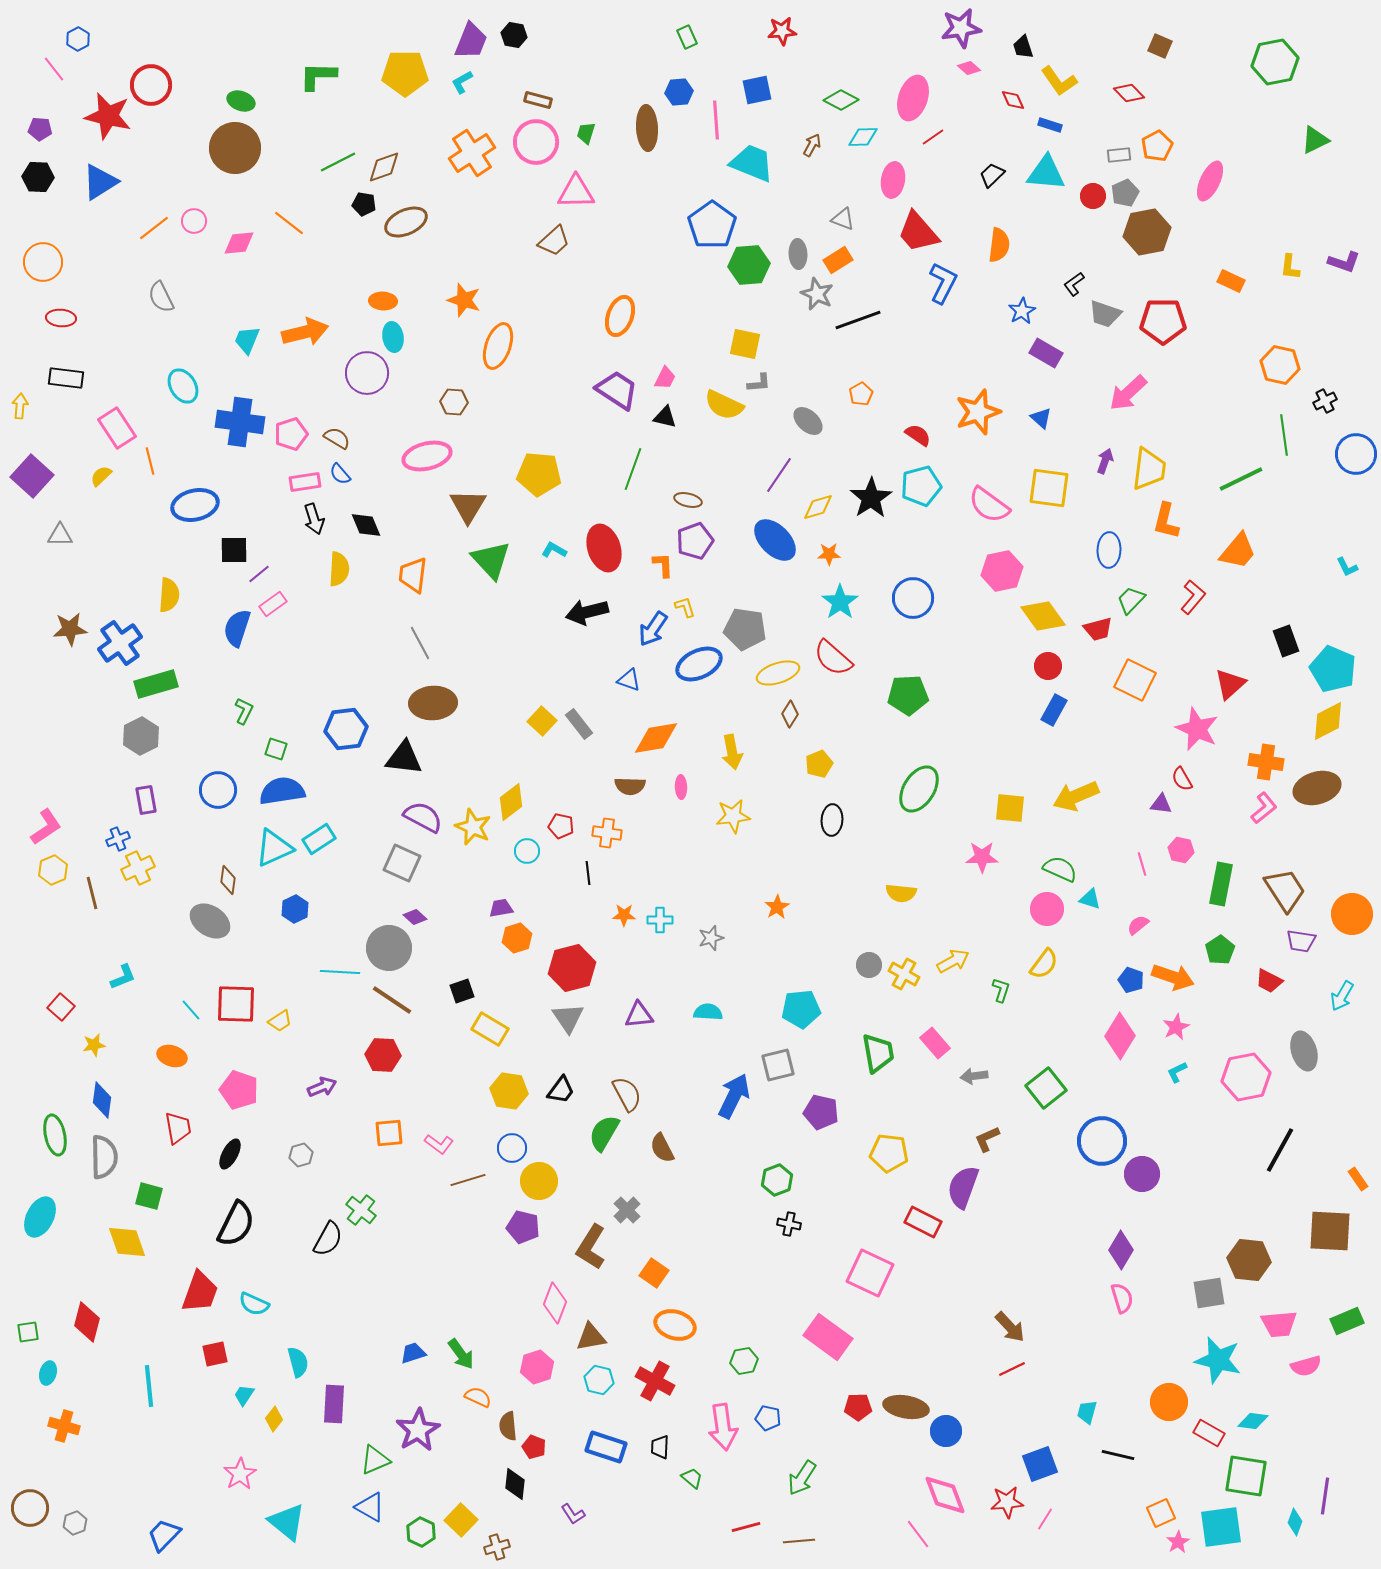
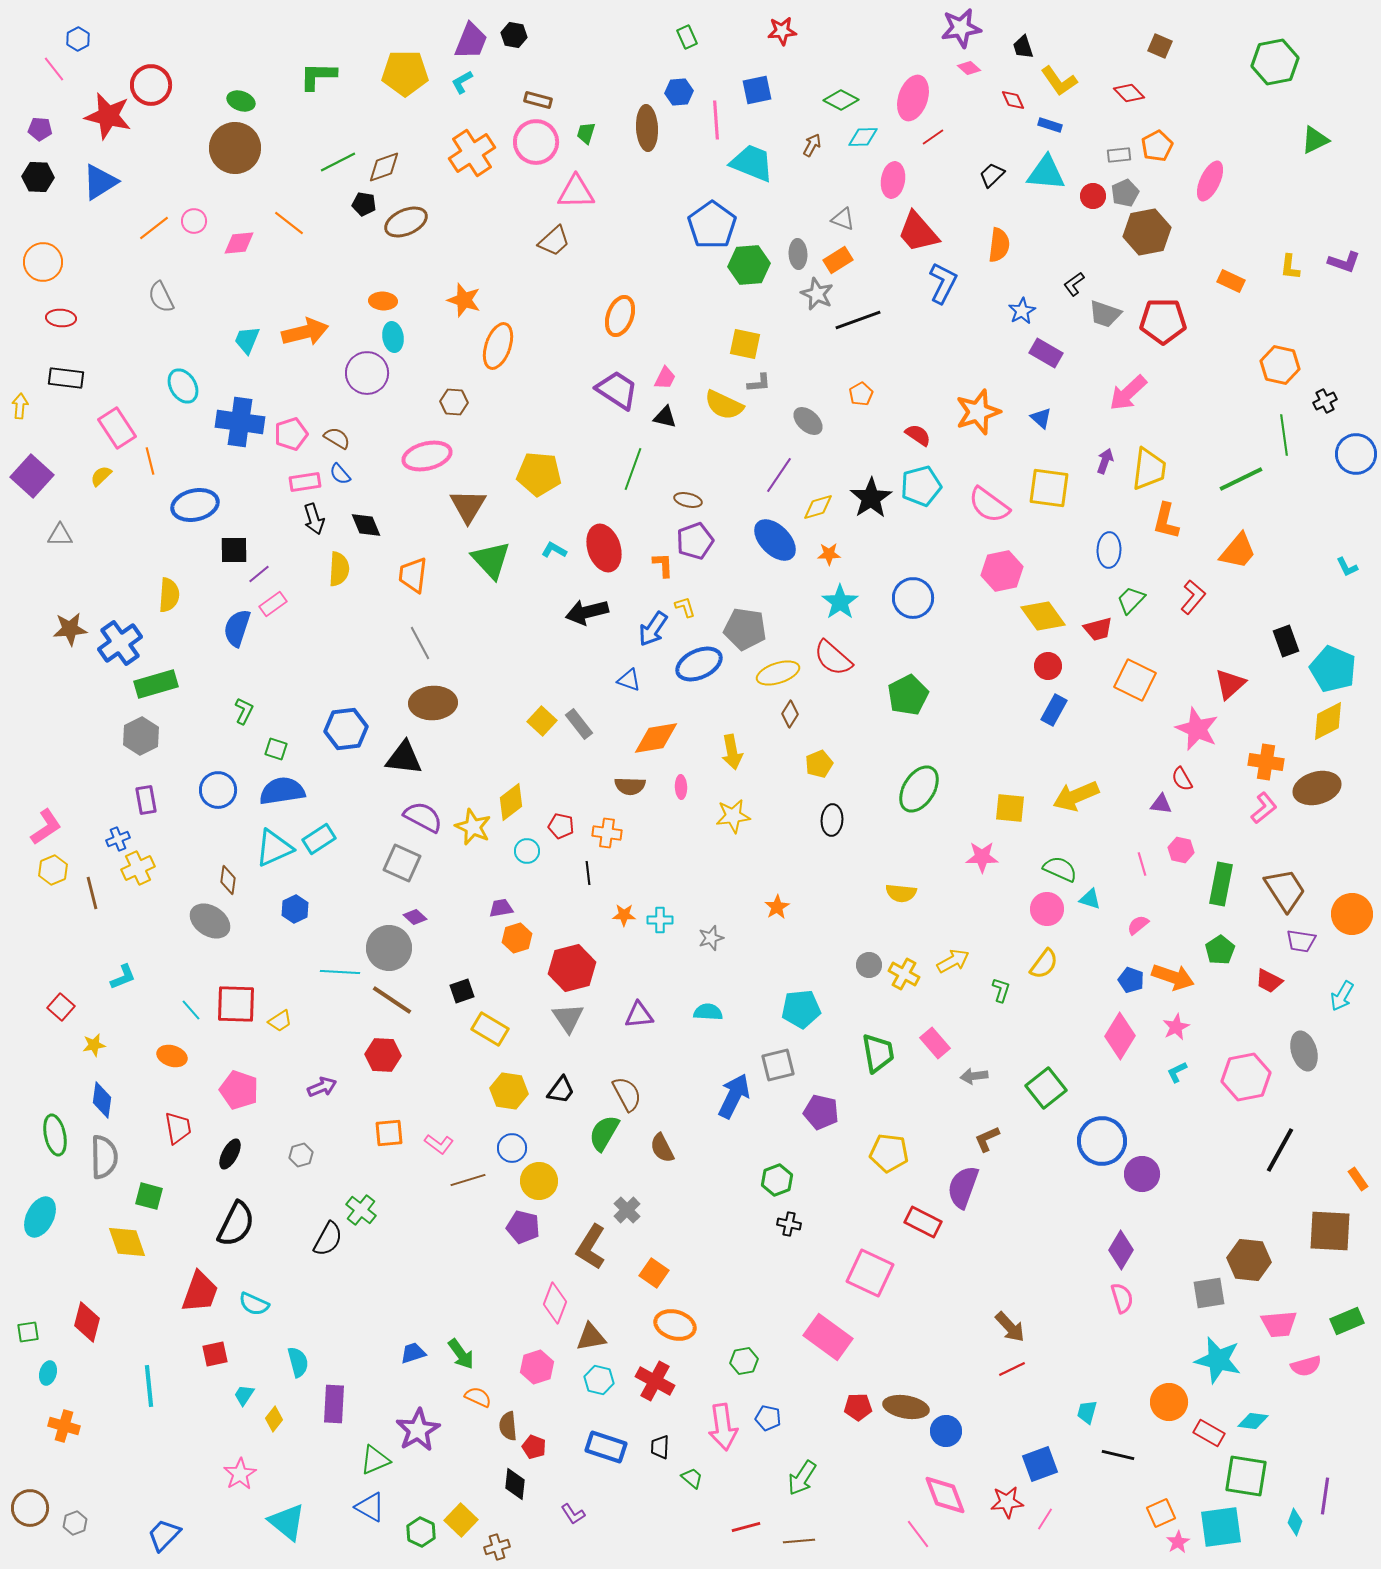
green pentagon at (908, 695): rotated 24 degrees counterclockwise
